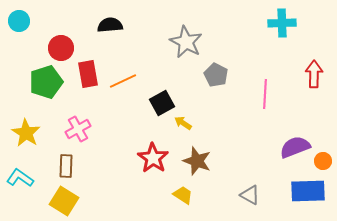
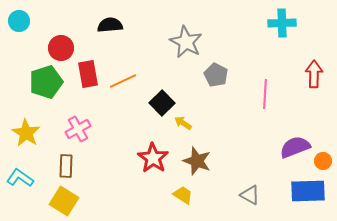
black square: rotated 15 degrees counterclockwise
